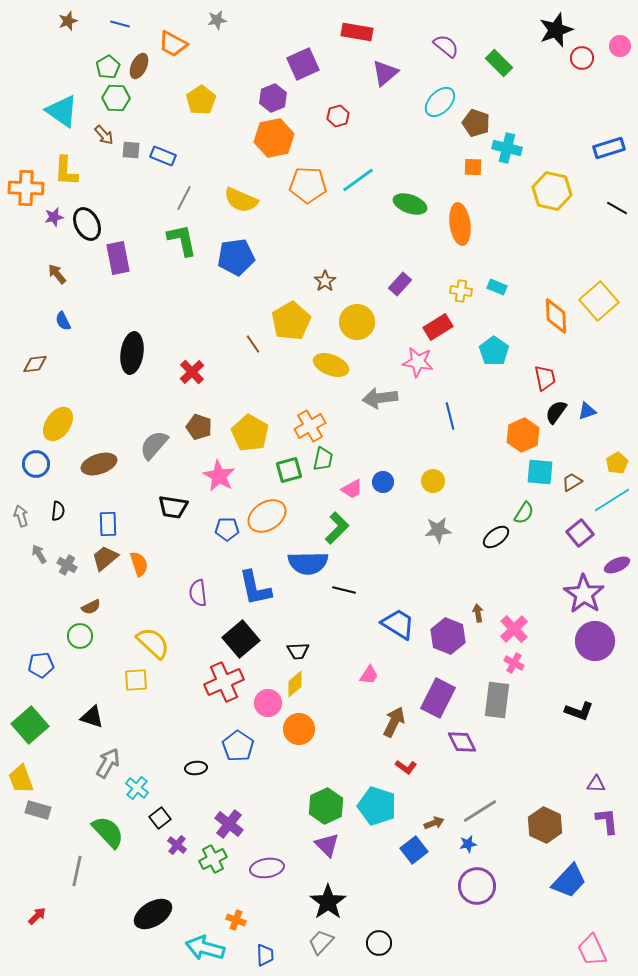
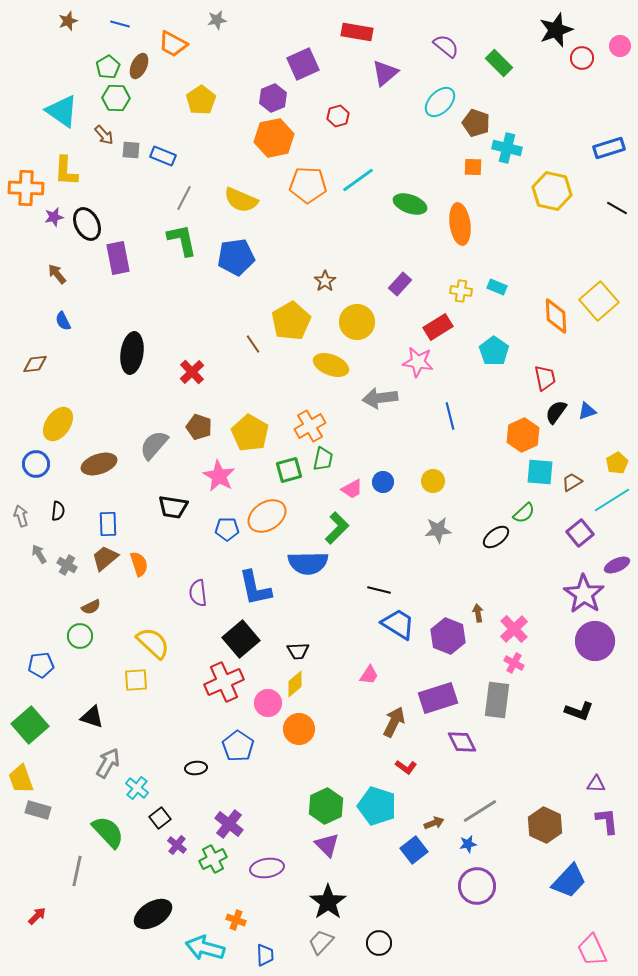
green semicircle at (524, 513): rotated 15 degrees clockwise
black line at (344, 590): moved 35 px right
purple rectangle at (438, 698): rotated 45 degrees clockwise
